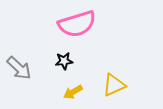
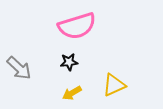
pink semicircle: moved 2 px down
black star: moved 5 px right, 1 px down
yellow arrow: moved 1 px left, 1 px down
